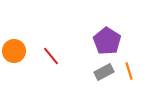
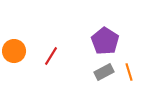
purple pentagon: moved 2 px left
red line: rotated 72 degrees clockwise
orange line: moved 1 px down
